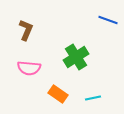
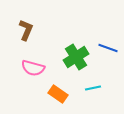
blue line: moved 28 px down
pink semicircle: moved 4 px right; rotated 10 degrees clockwise
cyan line: moved 10 px up
